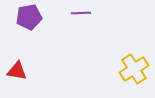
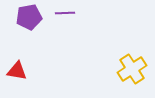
purple line: moved 16 px left
yellow cross: moved 2 px left
